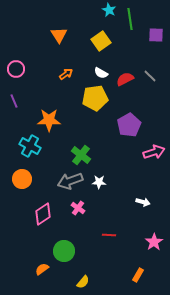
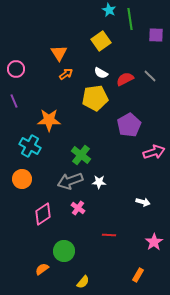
orange triangle: moved 18 px down
